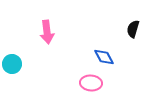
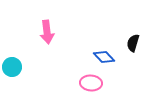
black semicircle: moved 14 px down
blue diamond: rotated 15 degrees counterclockwise
cyan circle: moved 3 px down
